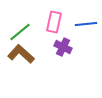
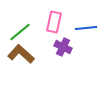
blue line: moved 4 px down
